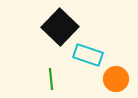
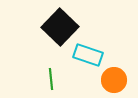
orange circle: moved 2 px left, 1 px down
